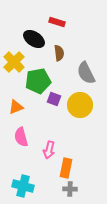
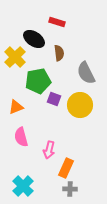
yellow cross: moved 1 px right, 5 px up
orange rectangle: rotated 12 degrees clockwise
cyan cross: rotated 30 degrees clockwise
